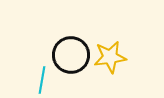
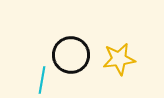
yellow star: moved 9 px right, 2 px down
